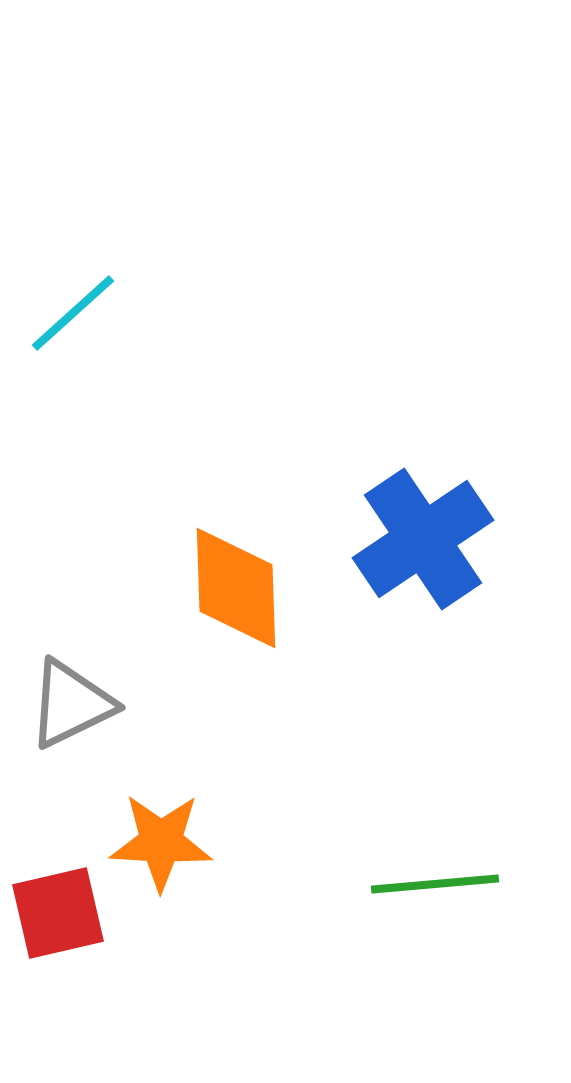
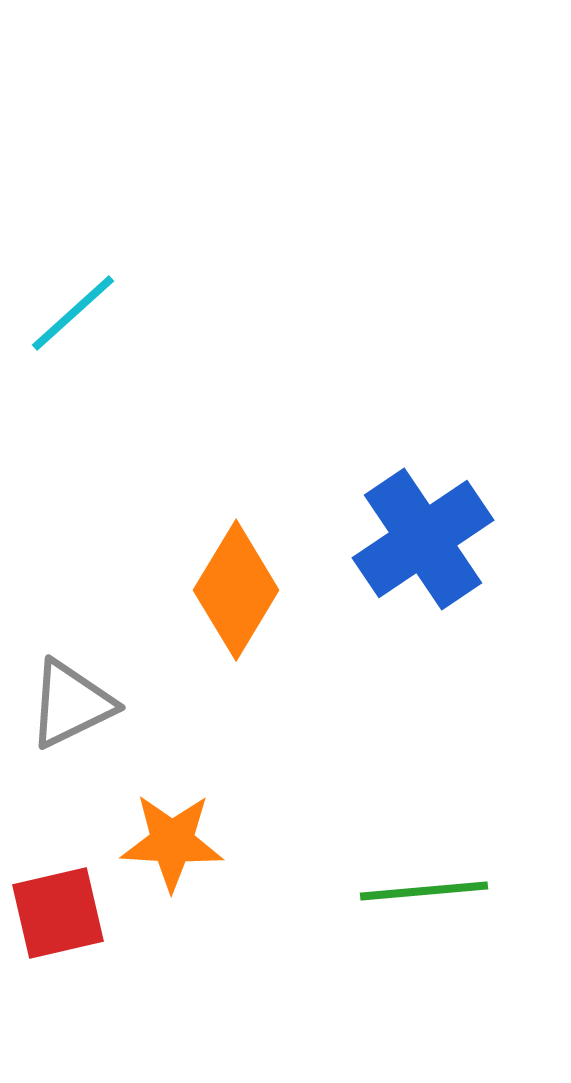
orange diamond: moved 2 px down; rotated 33 degrees clockwise
orange star: moved 11 px right
green line: moved 11 px left, 7 px down
